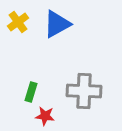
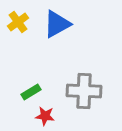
green rectangle: rotated 42 degrees clockwise
